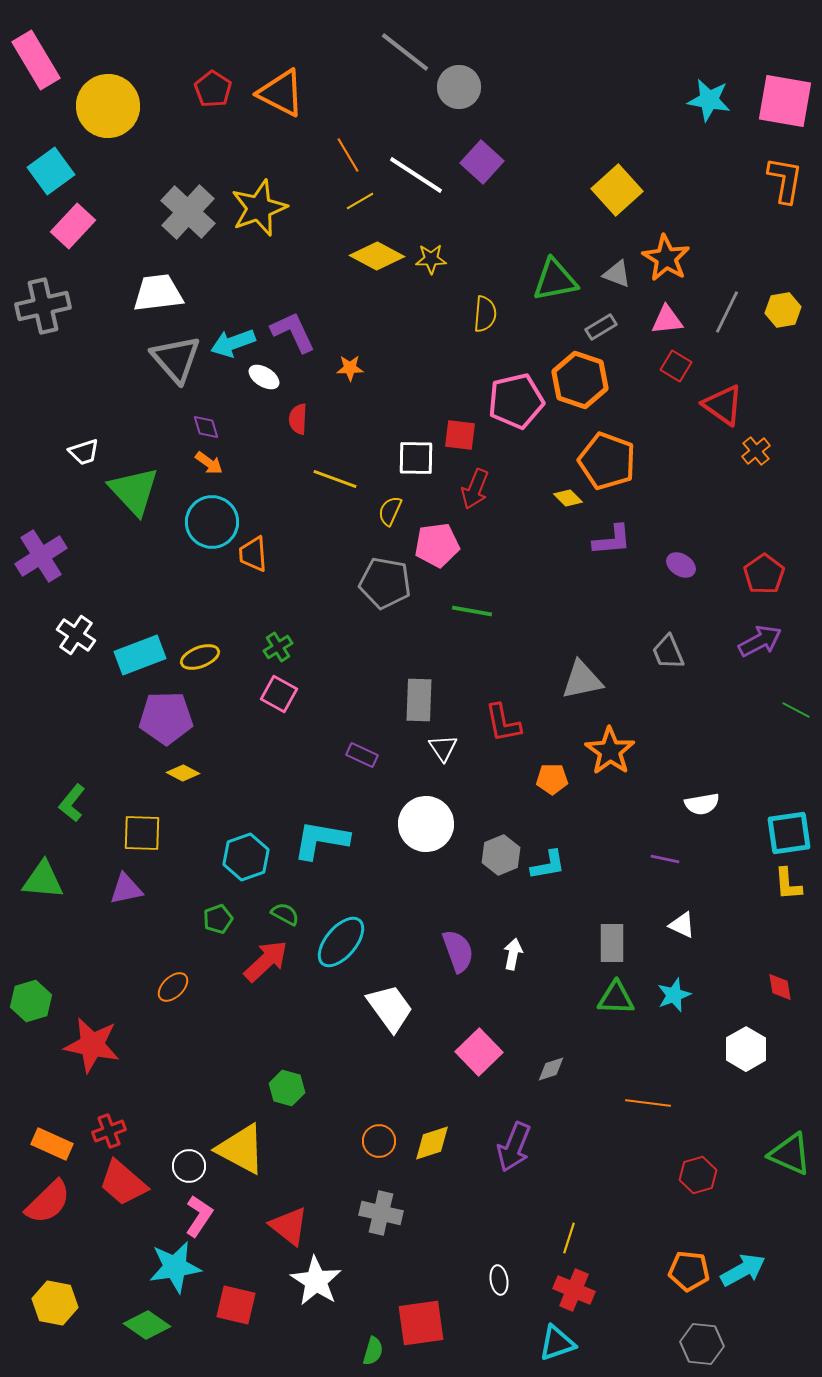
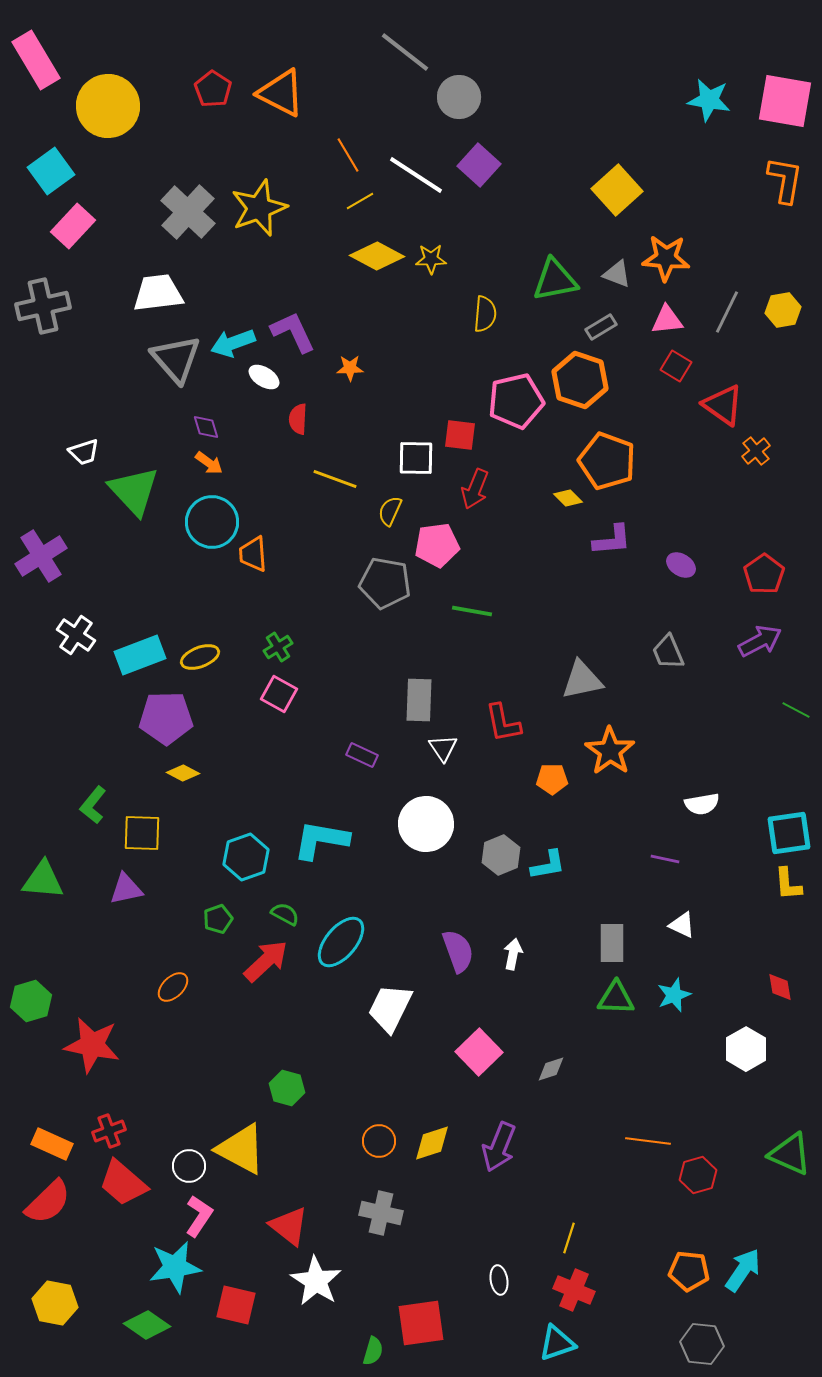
gray circle at (459, 87): moved 10 px down
purple square at (482, 162): moved 3 px left, 3 px down
orange star at (666, 258): rotated 27 degrees counterclockwise
green L-shape at (72, 803): moved 21 px right, 2 px down
white trapezoid at (390, 1008): rotated 118 degrees counterclockwise
orange line at (648, 1103): moved 38 px down
purple arrow at (514, 1147): moved 15 px left
cyan arrow at (743, 1270): rotated 27 degrees counterclockwise
